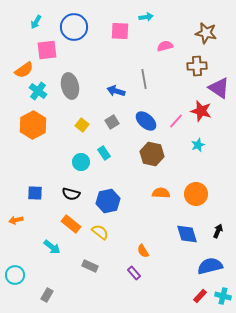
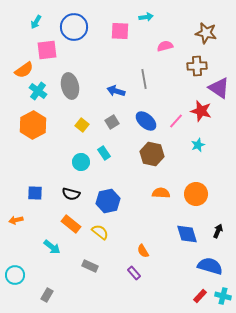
blue semicircle at (210, 266): rotated 30 degrees clockwise
